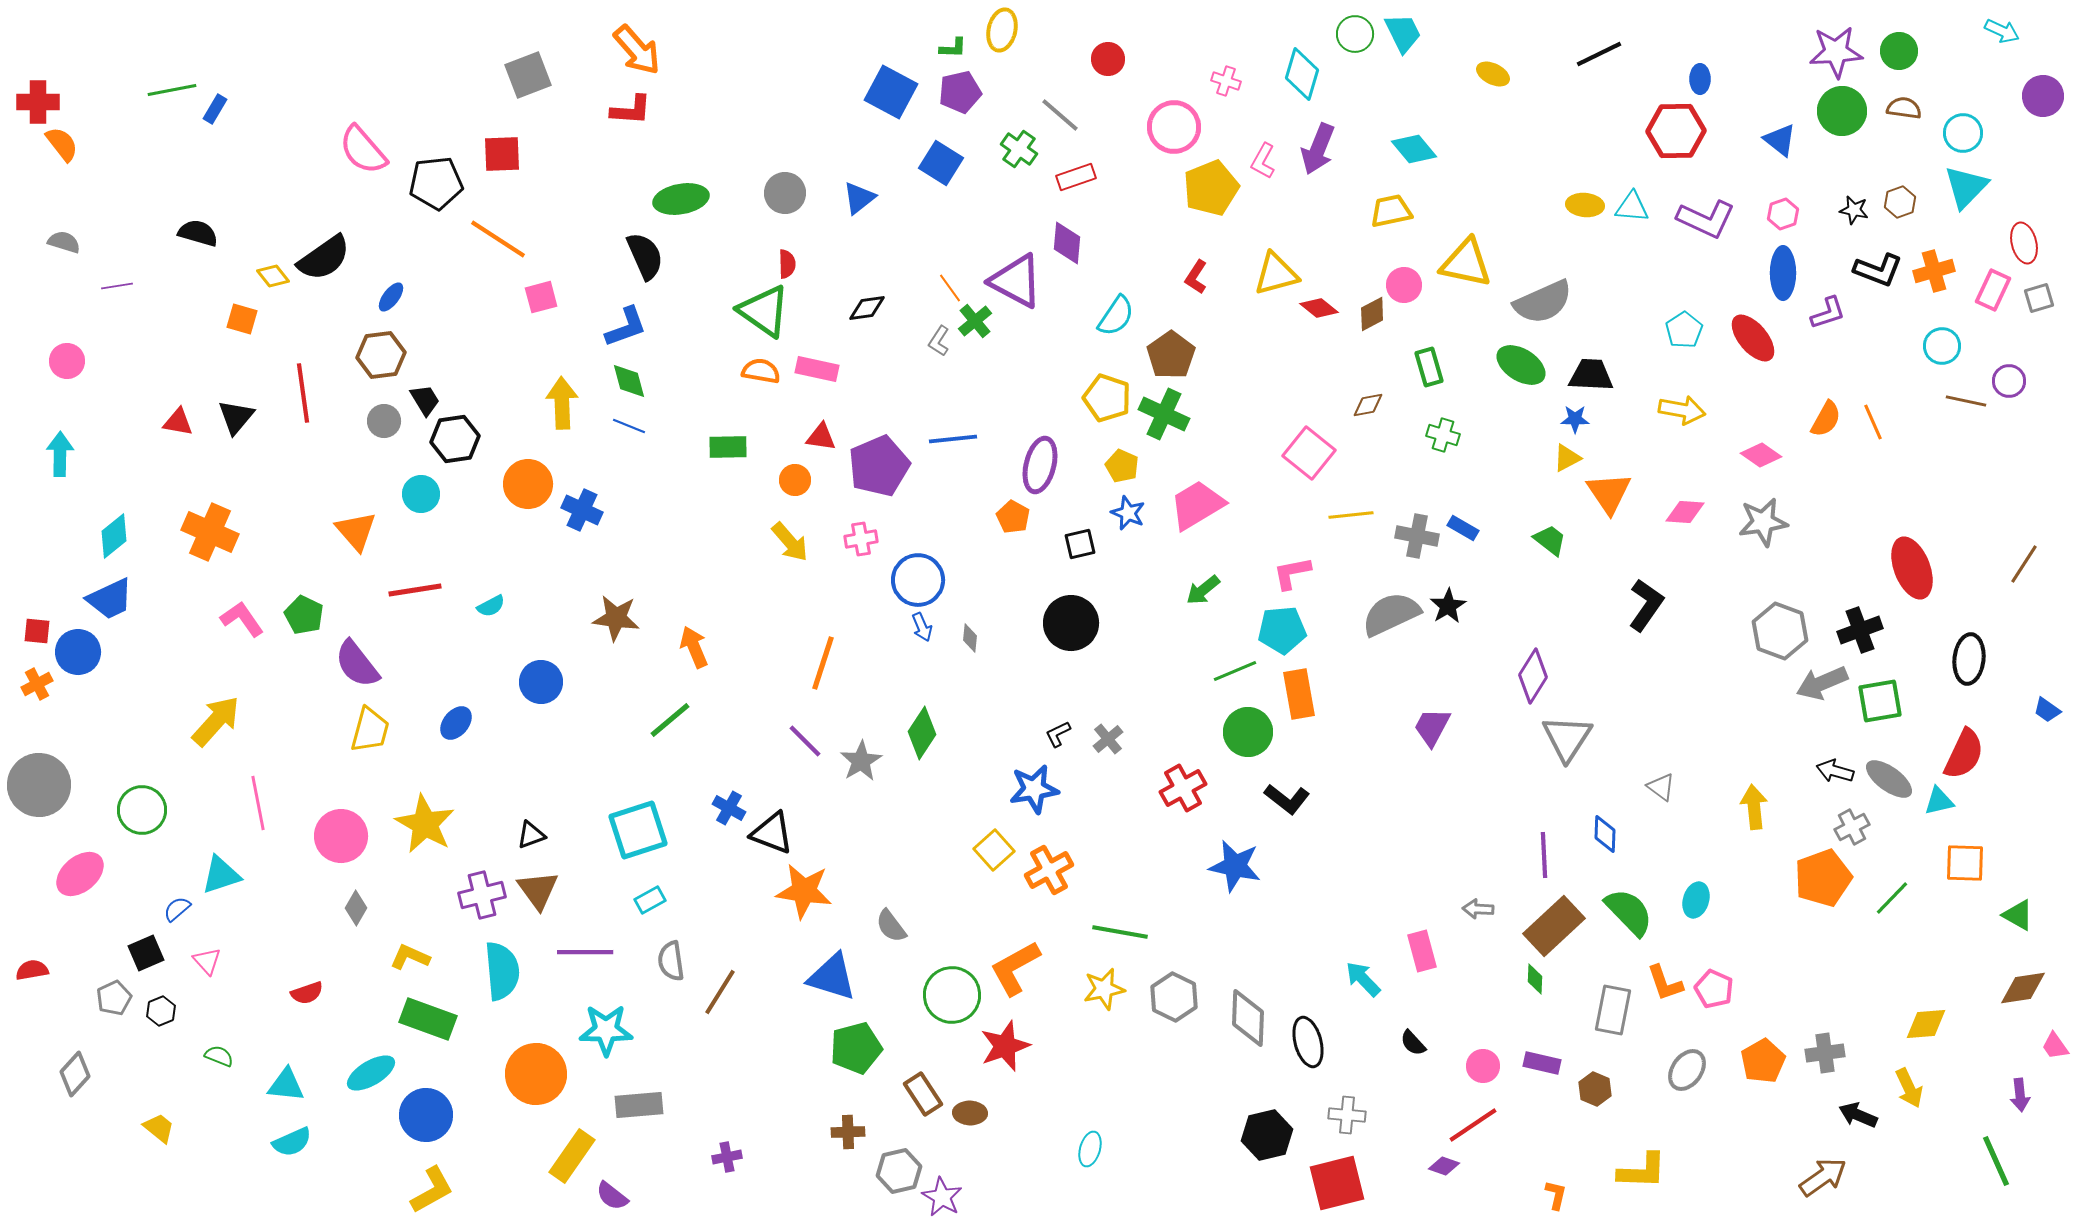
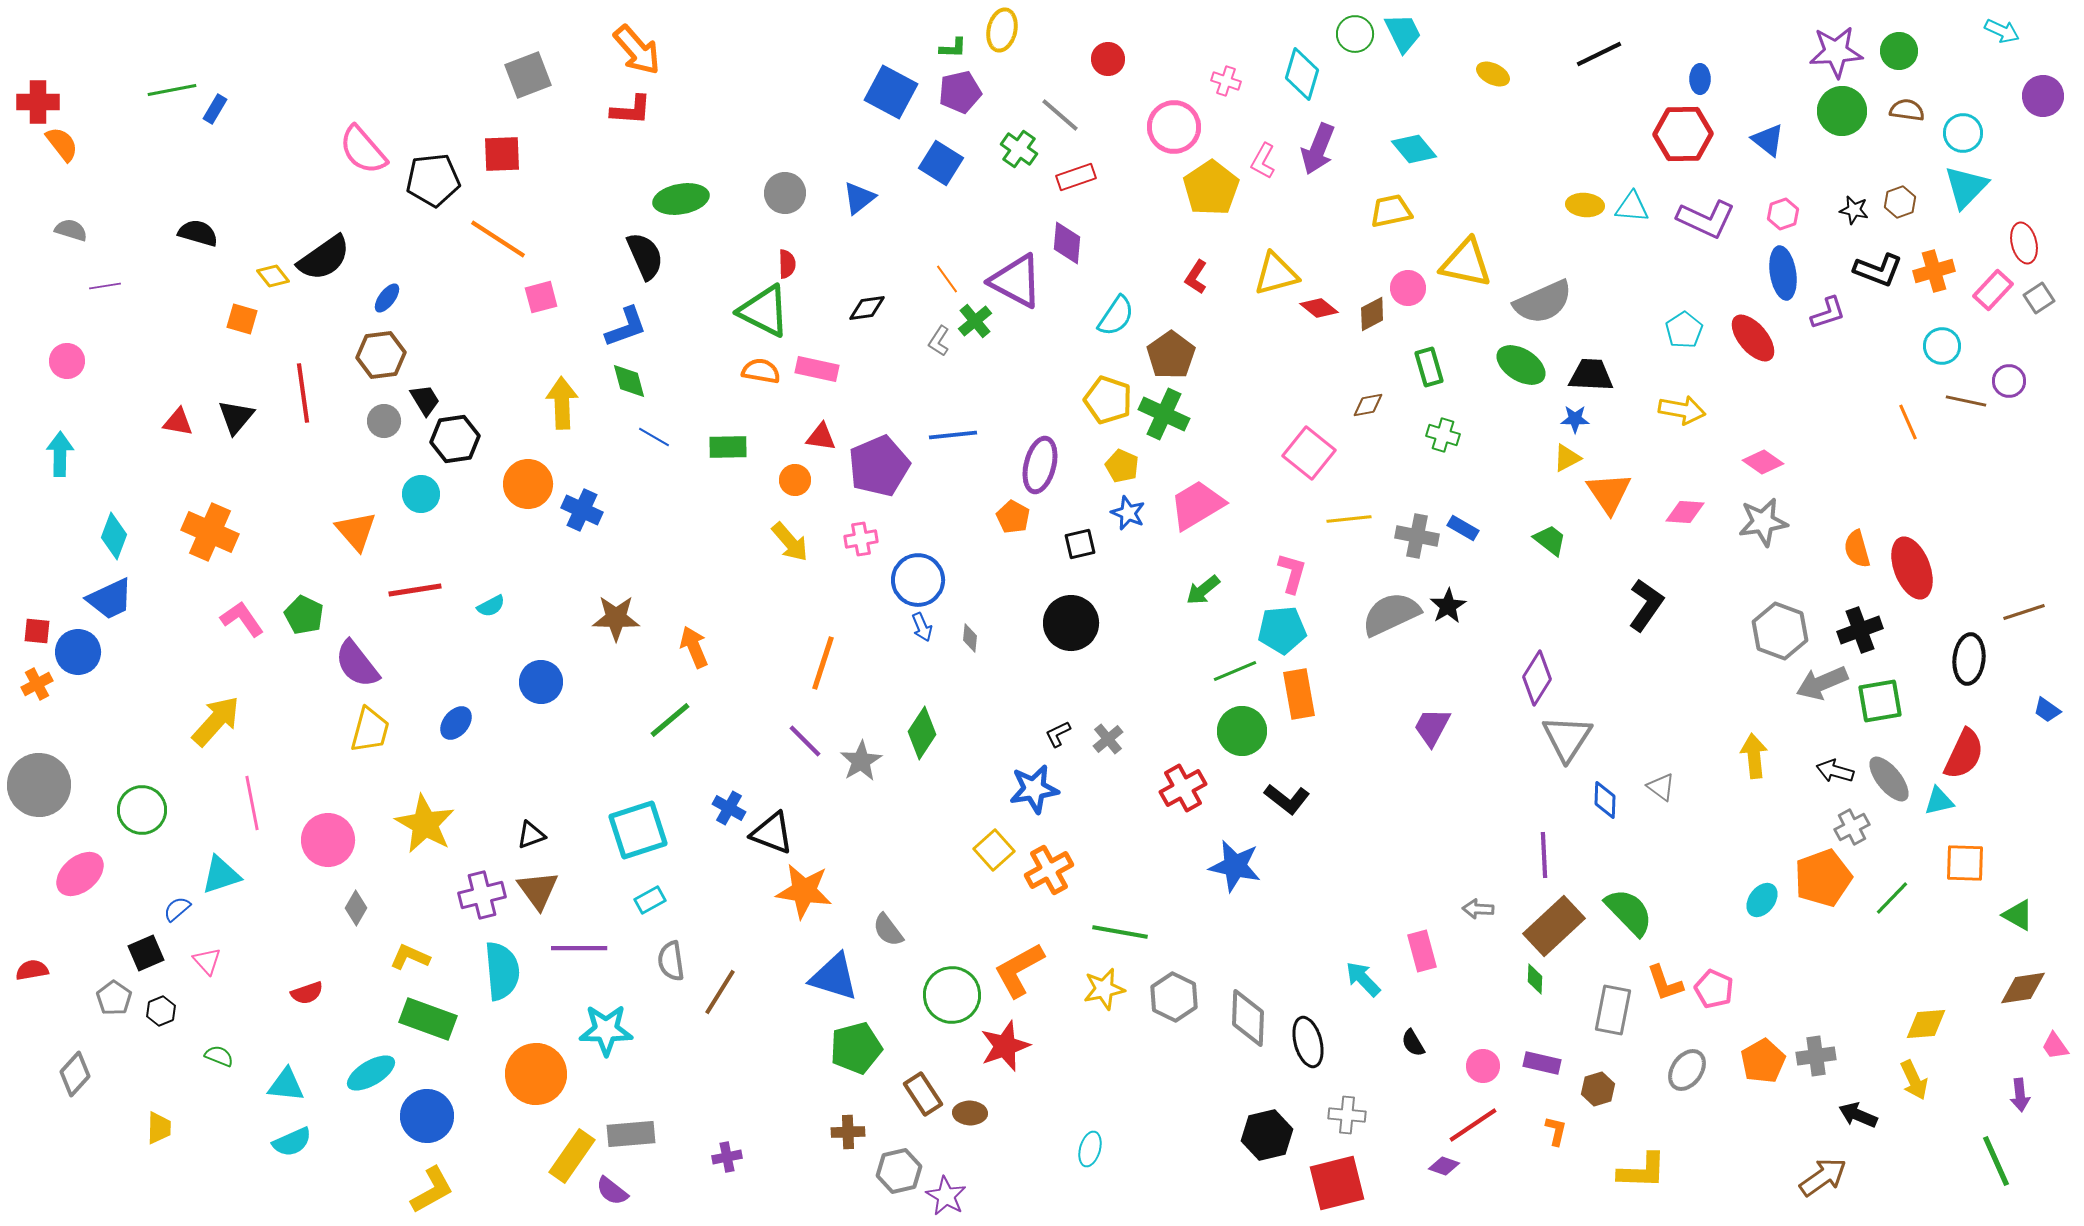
brown semicircle at (1904, 108): moved 3 px right, 2 px down
red hexagon at (1676, 131): moved 7 px right, 3 px down
blue triangle at (1780, 140): moved 12 px left
black pentagon at (436, 183): moved 3 px left, 3 px up
yellow pentagon at (1211, 188): rotated 12 degrees counterclockwise
gray semicircle at (64, 242): moved 7 px right, 12 px up
blue ellipse at (1783, 273): rotated 9 degrees counterclockwise
pink circle at (1404, 285): moved 4 px right, 3 px down
purple line at (117, 286): moved 12 px left
orange line at (950, 288): moved 3 px left, 9 px up
pink rectangle at (1993, 290): rotated 18 degrees clockwise
blue ellipse at (391, 297): moved 4 px left, 1 px down
gray square at (2039, 298): rotated 16 degrees counterclockwise
green triangle at (764, 311): rotated 8 degrees counterclockwise
yellow pentagon at (1107, 398): moved 1 px right, 2 px down
orange semicircle at (1826, 419): moved 31 px right, 130 px down; rotated 135 degrees clockwise
orange line at (1873, 422): moved 35 px right
blue line at (629, 426): moved 25 px right, 11 px down; rotated 8 degrees clockwise
blue line at (953, 439): moved 4 px up
pink diamond at (1761, 455): moved 2 px right, 7 px down
yellow line at (1351, 515): moved 2 px left, 4 px down
cyan diamond at (114, 536): rotated 30 degrees counterclockwise
brown line at (2024, 564): moved 48 px down; rotated 39 degrees clockwise
pink L-shape at (1292, 573): rotated 117 degrees clockwise
brown star at (616, 618): rotated 6 degrees counterclockwise
purple diamond at (1533, 676): moved 4 px right, 2 px down
green circle at (1248, 732): moved 6 px left, 1 px up
gray ellipse at (1889, 779): rotated 15 degrees clockwise
pink line at (258, 803): moved 6 px left
yellow arrow at (1754, 807): moved 51 px up
blue diamond at (1605, 834): moved 34 px up
pink circle at (341, 836): moved 13 px left, 4 px down
cyan ellipse at (1696, 900): moved 66 px right; rotated 20 degrees clockwise
gray semicircle at (891, 926): moved 3 px left, 4 px down
purple line at (585, 952): moved 6 px left, 4 px up
orange L-shape at (1015, 968): moved 4 px right, 2 px down
blue triangle at (832, 977): moved 2 px right
gray pentagon at (114, 998): rotated 12 degrees counterclockwise
black semicircle at (1413, 1043): rotated 12 degrees clockwise
gray cross at (1825, 1053): moved 9 px left, 3 px down
yellow arrow at (1909, 1088): moved 5 px right, 8 px up
brown hexagon at (1595, 1089): moved 3 px right; rotated 20 degrees clockwise
gray rectangle at (639, 1105): moved 8 px left, 29 px down
blue circle at (426, 1115): moved 1 px right, 1 px down
yellow trapezoid at (159, 1128): rotated 52 degrees clockwise
orange L-shape at (1556, 1195): moved 64 px up
purple semicircle at (612, 1196): moved 5 px up
purple star at (942, 1197): moved 4 px right, 1 px up
